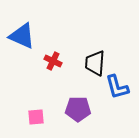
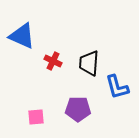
black trapezoid: moved 6 px left
